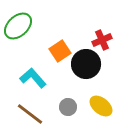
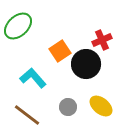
brown line: moved 3 px left, 1 px down
